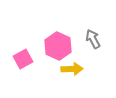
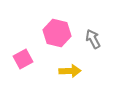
pink hexagon: moved 1 px left, 13 px up; rotated 12 degrees counterclockwise
yellow arrow: moved 2 px left, 2 px down
